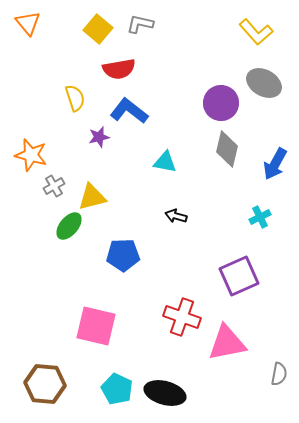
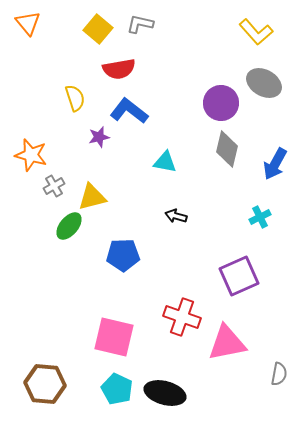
pink square: moved 18 px right, 11 px down
